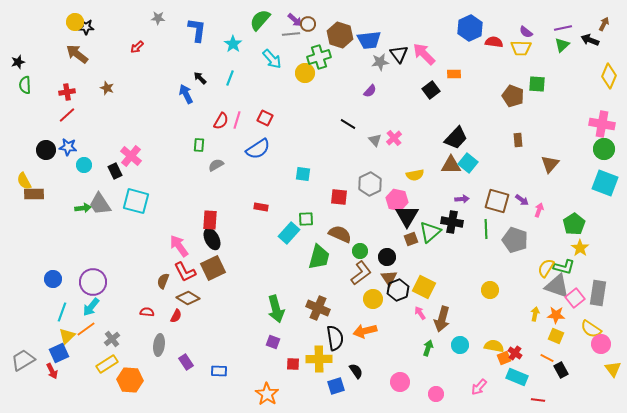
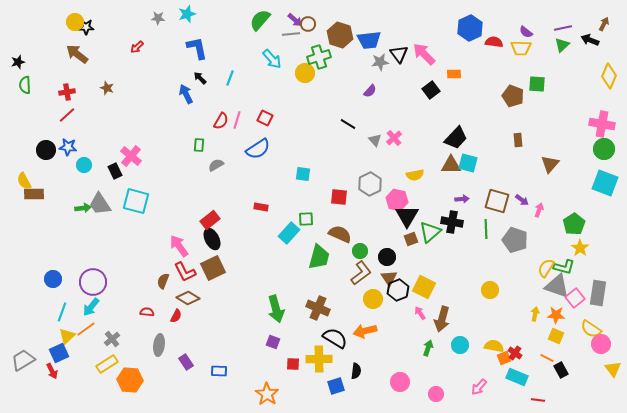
blue L-shape at (197, 30): moved 18 px down; rotated 20 degrees counterclockwise
cyan star at (233, 44): moved 46 px left, 30 px up; rotated 18 degrees clockwise
cyan square at (468, 163): rotated 24 degrees counterclockwise
red rectangle at (210, 220): rotated 48 degrees clockwise
black semicircle at (335, 338): rotated 50 degrees counterclockwise
black semicircle at (356, 371): rotated 42 degrees clockwise
